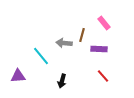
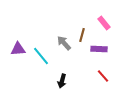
gray arrow: rotated 42 degrees clockwise
purple triangle: moved 27 px up
